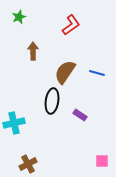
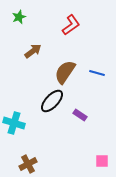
brown arrow: rotated 54 degrees clockwise
black ellipse: rotated 35 degrees clockwise
cyan cross: rotated 30 degrees clockwise
